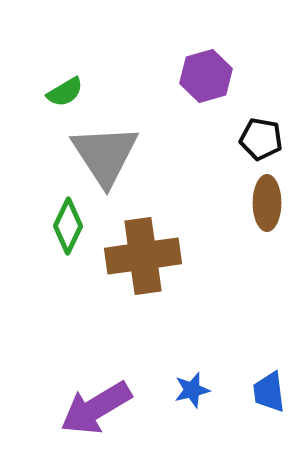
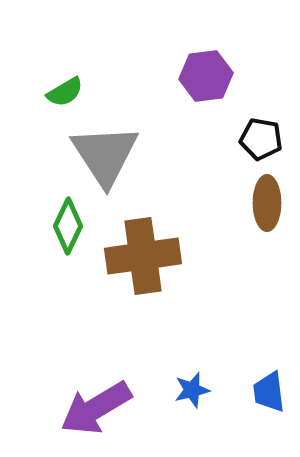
purple hexagon: rotated 9 degrees clockwise
